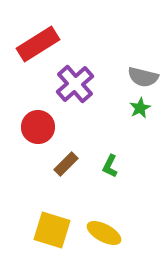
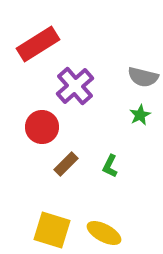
purple cross: moved 2 px down
green star: moved 7 px down
red circle: moved 4 px right
